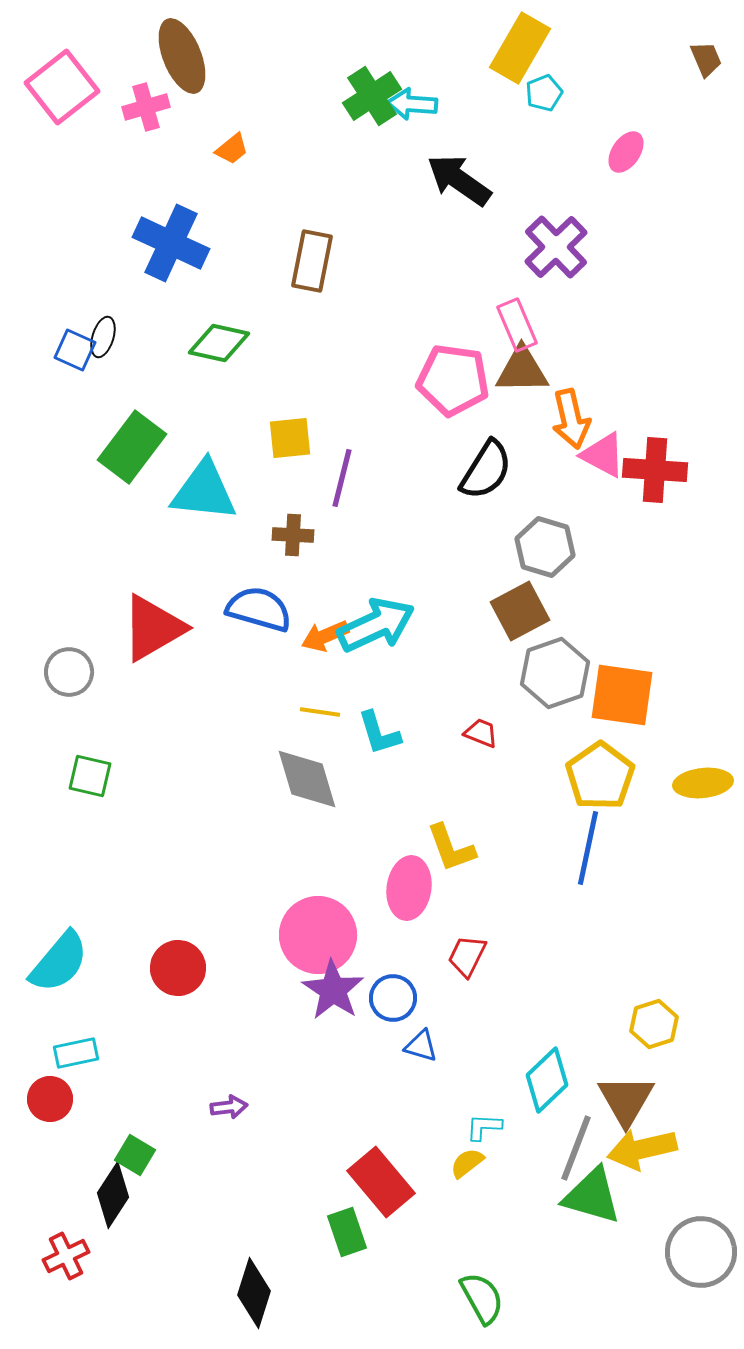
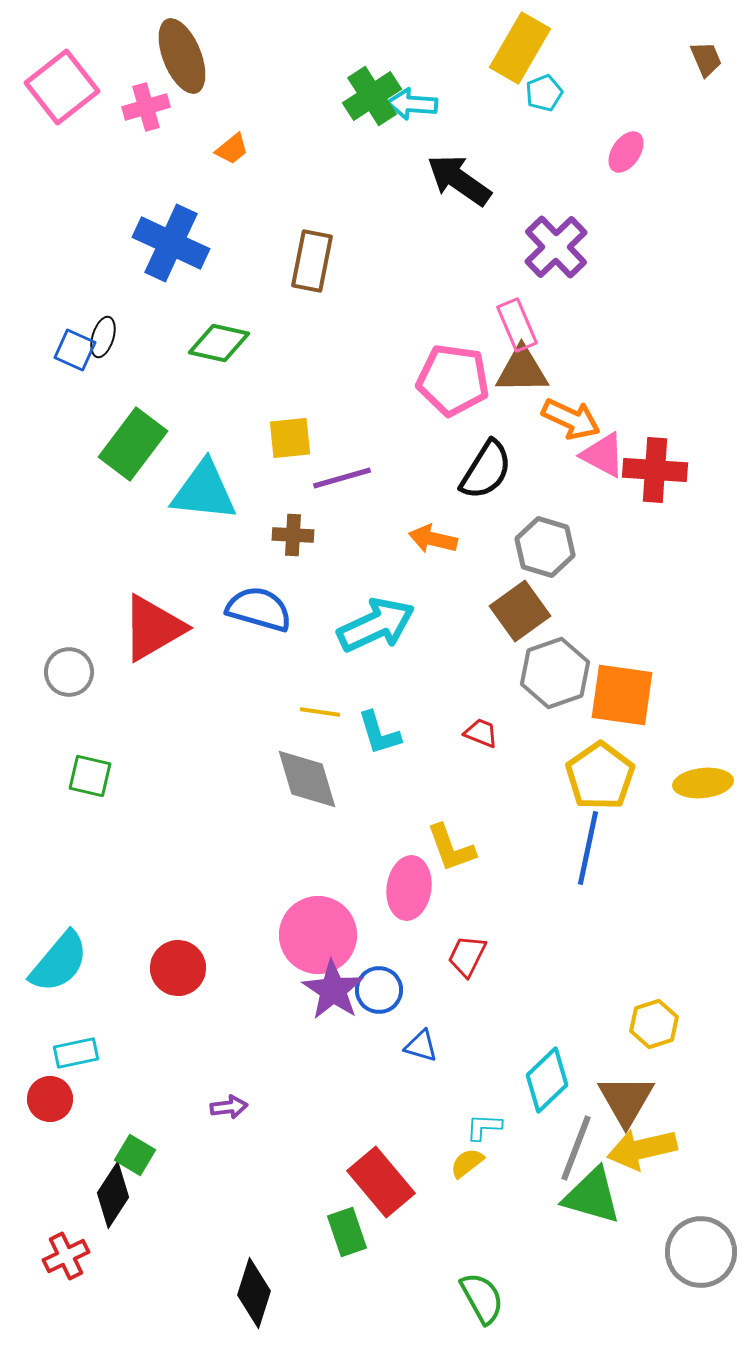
orange arrow at (571, 419): rotated 52 degrees counterclockwise
green rectangle at (132, 447): moved 1 px right, 3 px up
purple line at (342, 478): rotated 60 degrees clockwise
brown square at (520, 611): rotated 8 degrees counterclockwise
orange arrow at (325, 636): moved 108 px right, 97 px up; rotated 36 degrees clockwise
blue circle at (393, 998): moved 14 px left, 8 px up
